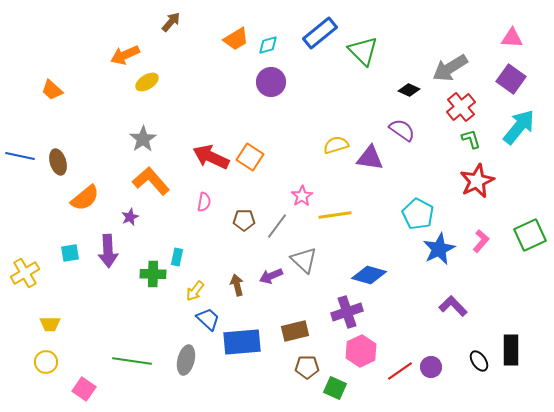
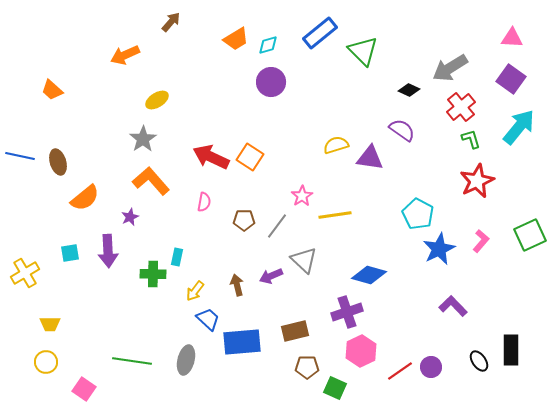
yellow ellipse at (147, 82): moved 10 px right, 18 px down
